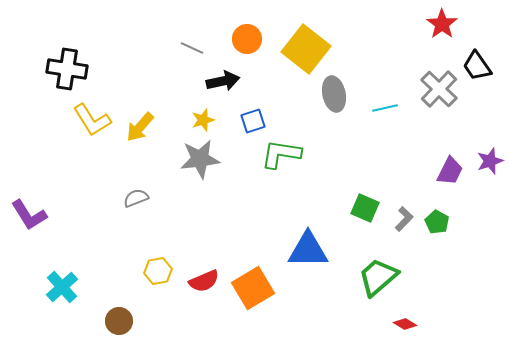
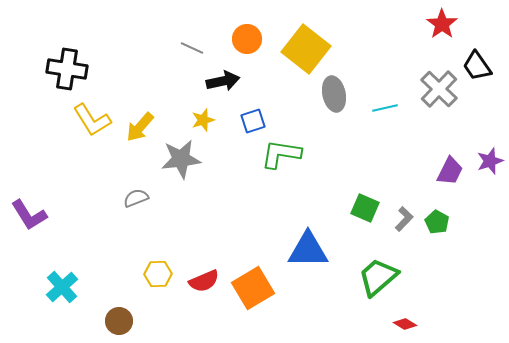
gray star: moved 19 px left
yellow hexagon: moved 3 px down; rotated 8 degrees clockwise
